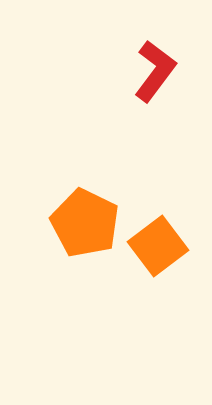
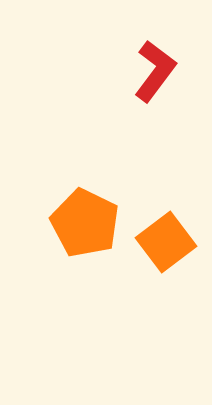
orange square: moved 8 px right, 4 px up
